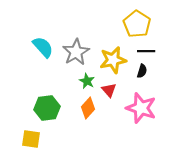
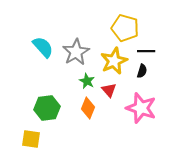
yellow pentagon: moved 12 px left, 4 px down; rotated 16 degrees counterclockwise
yellow star: moved 1 px right, 1 px down; rotated 12 degrees counterclockwise
orange diamond: rotated 20 degrees counterclockwise
